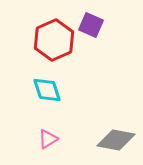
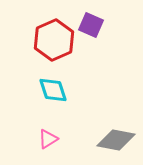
cyan diamond: moved 6 px right
